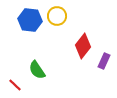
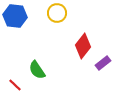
yellow circle: moved 3 px up
blue hexagon: moved 15 px left, 4 px up
purple rectangle: moved 1 px left, 2 px down; rotated 28 degrees clockwise
